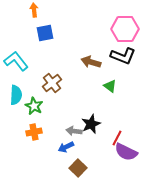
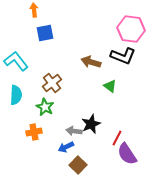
pink hexagon: moved 6 px right; rotated 8 degrees clockwise
green star: moved 11 px right, 1 px down
purple semicircle: moved 1 px right, 2 px down; rotated 30 degrees clockwise
brown square: moved 3 px up
